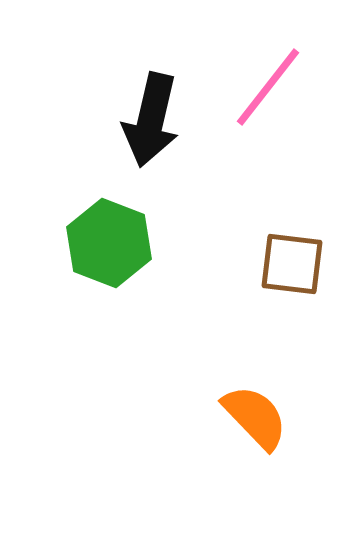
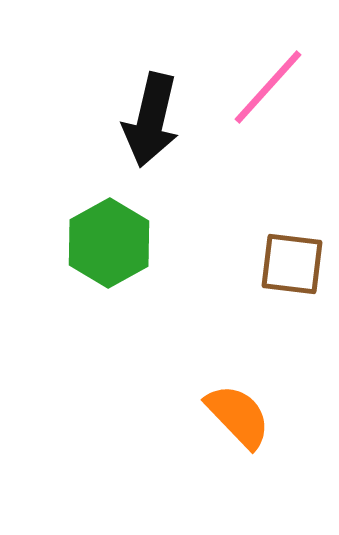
pink line: rotated 4 degrees clockwise
green hexagon: rotated 10 degrees clockwise
orange semicircle: moved 17 px left, 1 px up
